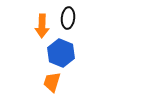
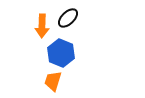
black ellipse: rotated 40 degrees clockwise
orange trapezoid: moved 1 px right, 1 px up
